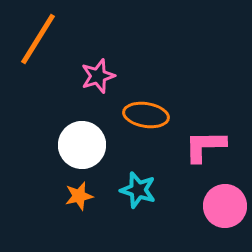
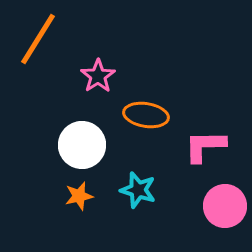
pink star: rotated 16 degrees counterclockwise
